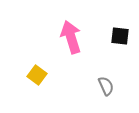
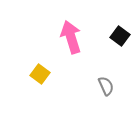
black square: rotated 30 degrees clockwise
yellow square: moved 3 px right, 1 px up
